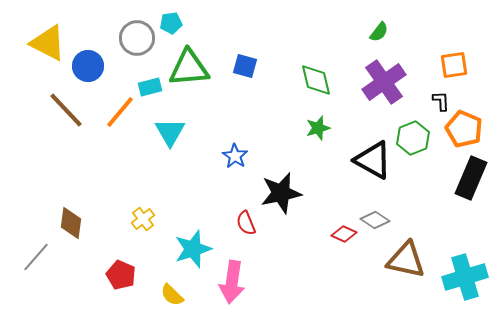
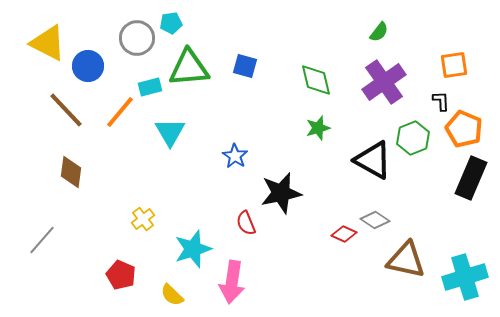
brown diamond: moved 51 px up
gray line: moved 6 px right, 17 px up
